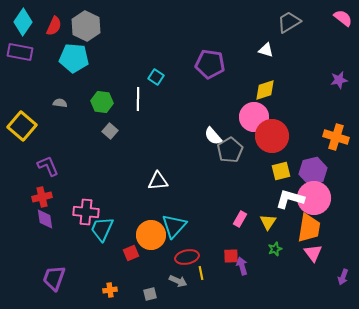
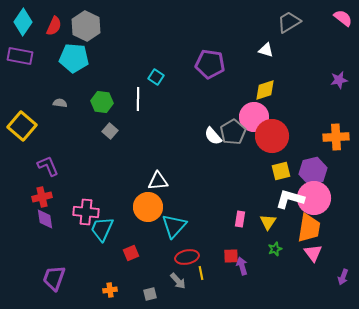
purple rectangle at (20, 52): moved 4 px down
orange cross at (336, 137): rotated 20 degrees counterclockwise
gray pentagon at (230, 150): moved 3 px right, 18 px up
pink rectangle at (240, 219): rotated 21 degrees counterclockwise
orange circle at (151, 235): moved 3 px left, 28 px up
gray arrow at (178, 281): rotated 24 degrees clockwise
